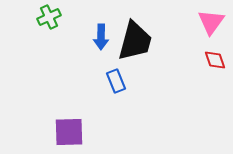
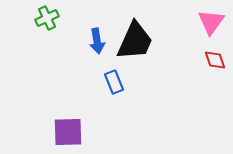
green cross: moved 2 px left, 1 px down
blue arrow: moved 4 px left, 4 px down; rotated 10 degrees counterclockwise
black trapezoid: rotated 9 degrees clockwise
blue rectangle: moved 2 px left, 1 px down
purple square: moved 1 px left
